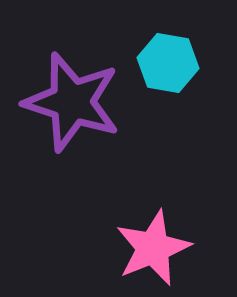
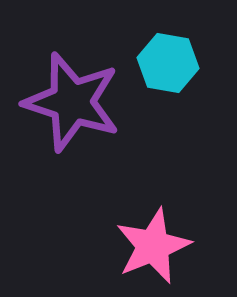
pink star: moved 2 px up
